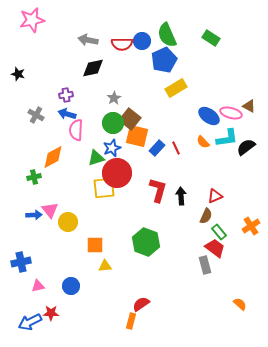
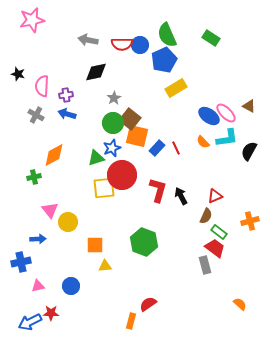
blue circle at (142, 41): moved 2 px left, 4 px down
black diamond at (93, 68): moved 3 px right, 4 px down
pink ellipse at (231, 113): moved 5 px left; rotated 30 degrees clockwise
pink semicircle at (76, 130): moved 34 px left, 44 px up
black semicircle at (246, 147): moved 3 px right, 4 px down; rotated 24 degrees counterclockwise
orange diamond at (53, 157): moved 1 px right, 2 px up
red circle at (117, 173): moved 5 px right, 2 px down
black arrow at (181, 196): rotated 24 degrees counterclockwise
blue arrow at (34, 215): moved 4 px right, 24 px down
orange cross at (251, 226): moved 1 px left, 5 px up; rotated 18 degrees clockwise
green rectangle at (219, 232): rotated 14 degrees counterclockwise
green hexagon at (146, 242): moved 2 px left
red semicircle at (141, 304): moved 7 px right
